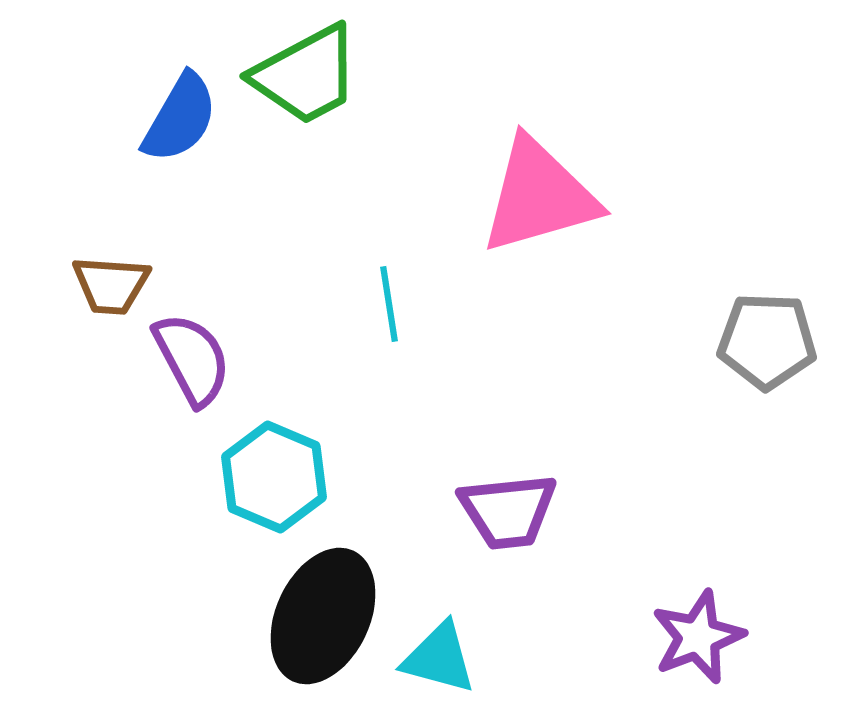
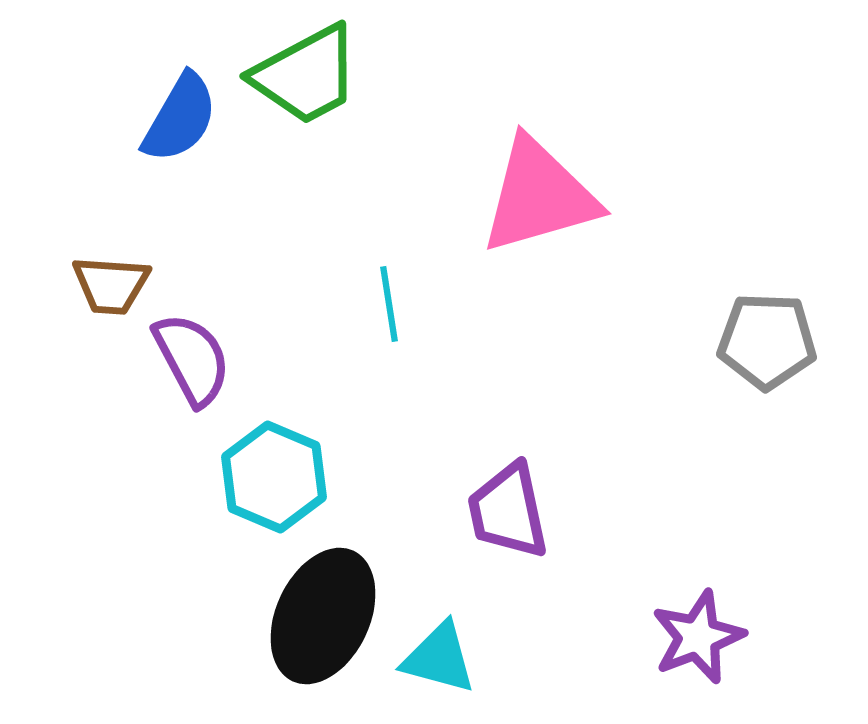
purple trapezoid: rotated 84 degrees clockwise
